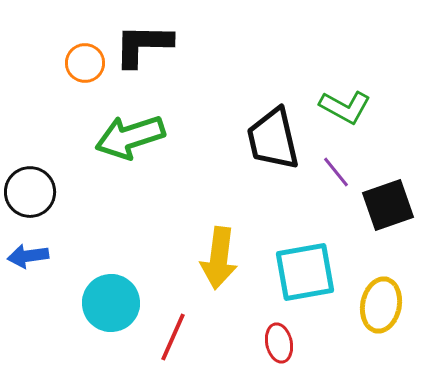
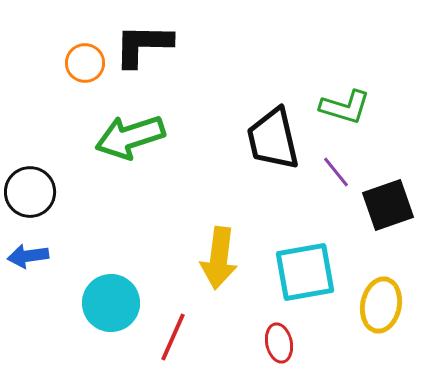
green L-shape: rotated 12 degrees counterclockwise
